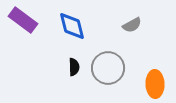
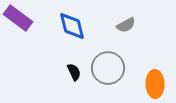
purple rectangle: moved 5 px left, 2 px up
gray semicircle: moved 6 px left
black semicircle: moved 5 px down; rotated 24 degrees counterclockwise
